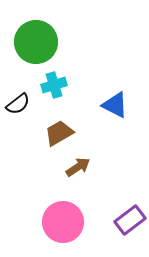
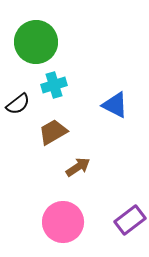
brown trapezoid: moved 6 px left, 1 px up
